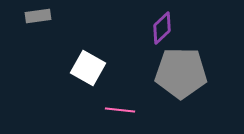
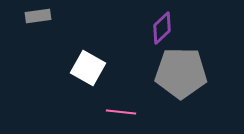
pink line: moved 1 px right, 2 px down
